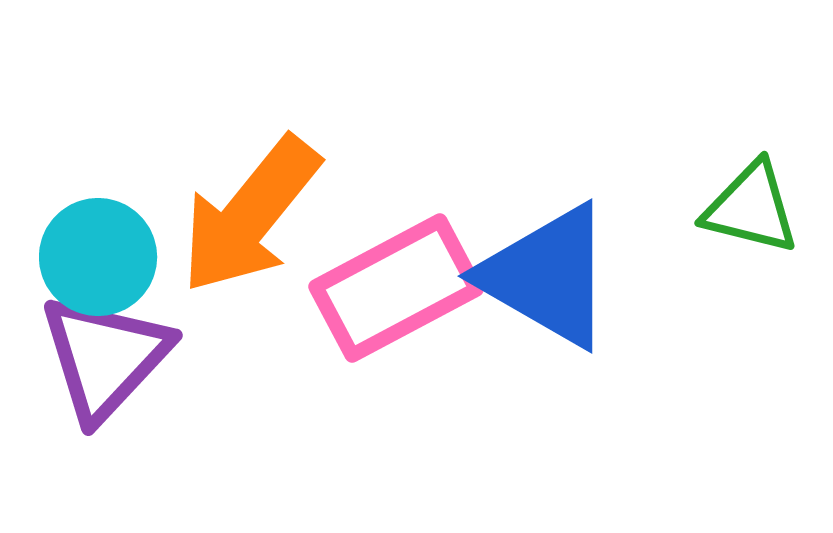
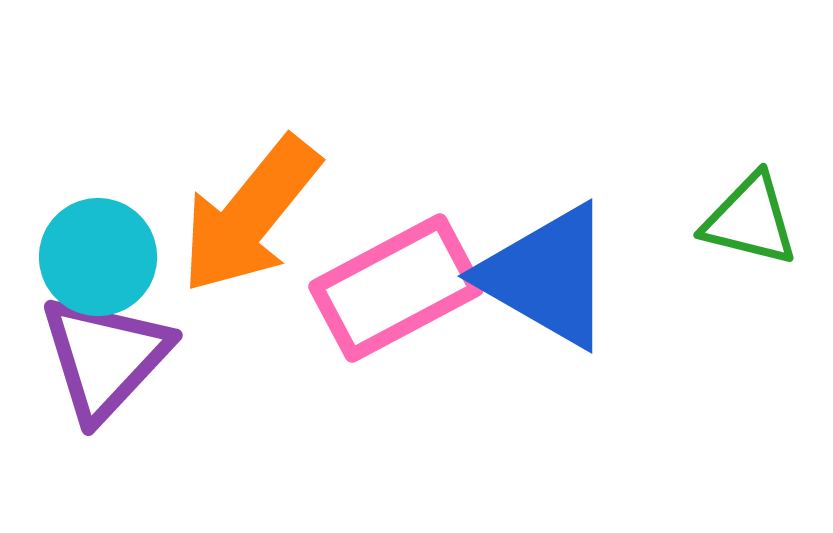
green triangle: moved 1 px left, 12 px down
